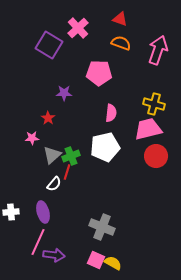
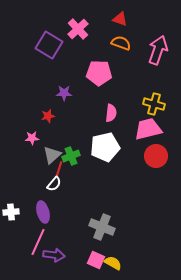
pink cross: moved 1 px down
red star: moved 2 px up; rotated 24 degrees clockwise
red line: moved 8 px left, 3 px up
